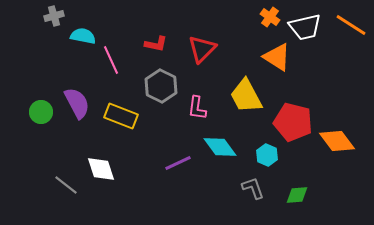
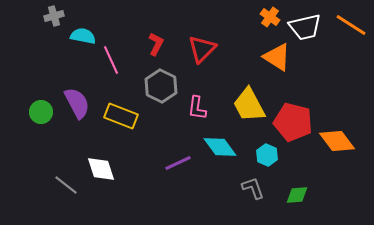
red L-shape: rotated 75 degrees counterclockwise
yellow trapezoid: moved 3 px right, 9 px down
